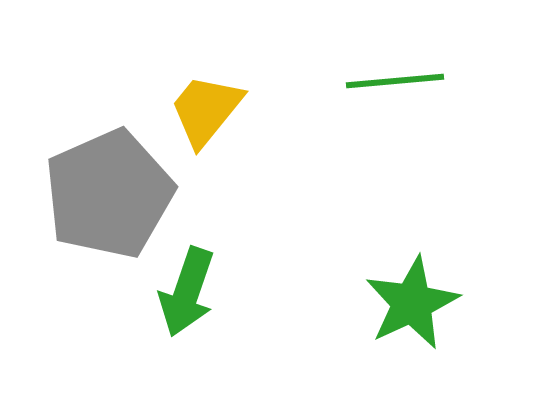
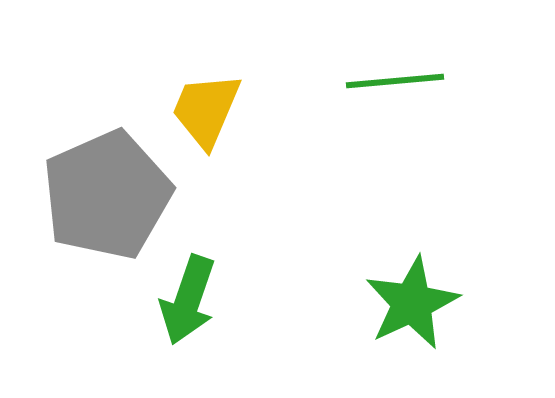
yellow trapezoid: rotated 16 degrees counterclockwise
gray pentagon: moved 2 px left, 1 px down
green arrow: moved 1 px right, 8 px down
